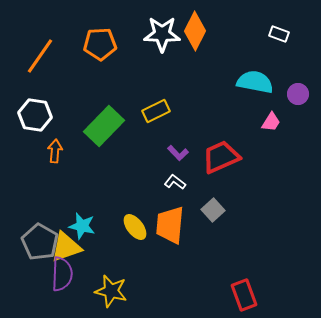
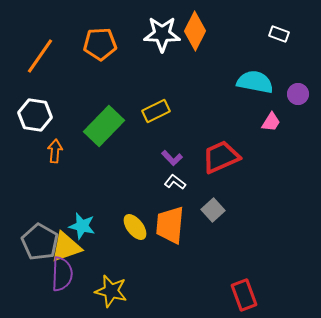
purple L-shape: moved 6 px left, 5 px down
